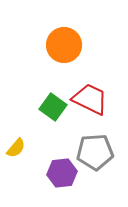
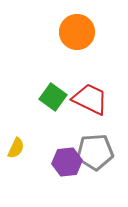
orange circle: moved 13 px right, 13 px up
green square: moved 10 px up
yellow semicircle: rotated 15 degrees counterclockwise
purple hexagon: moved 5 px right, 11 px up
